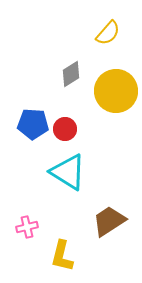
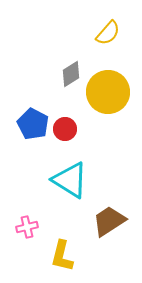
yellow circle: moved 8 px left, 1 px down
blue pentagon: rotated 24 degrees clockwise
cyan triangle: moved 2 px right, 8 px down
